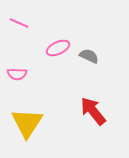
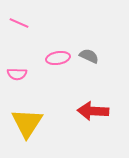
pink ellipse: moved 10 px down; rotated 15 degrees clockwise
red arrow: rotated 48 degrees counterclockwise
